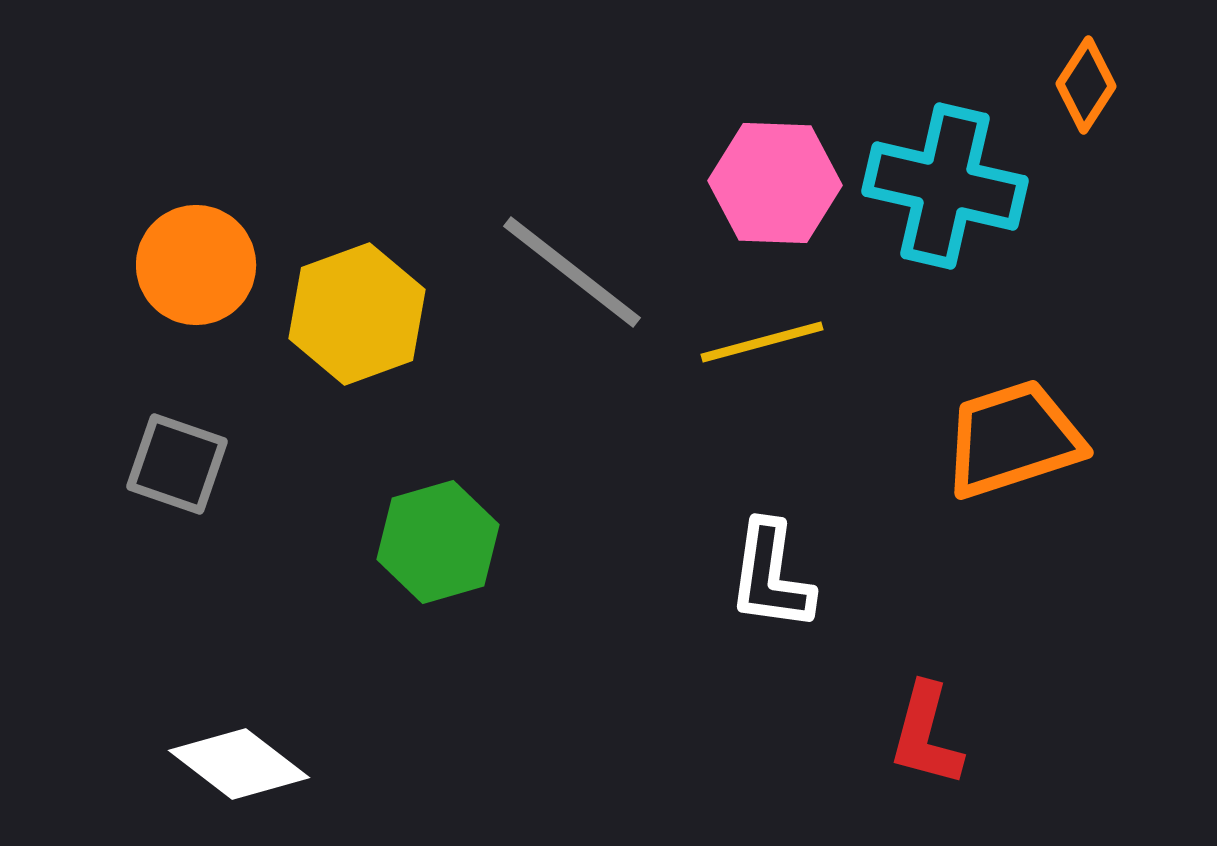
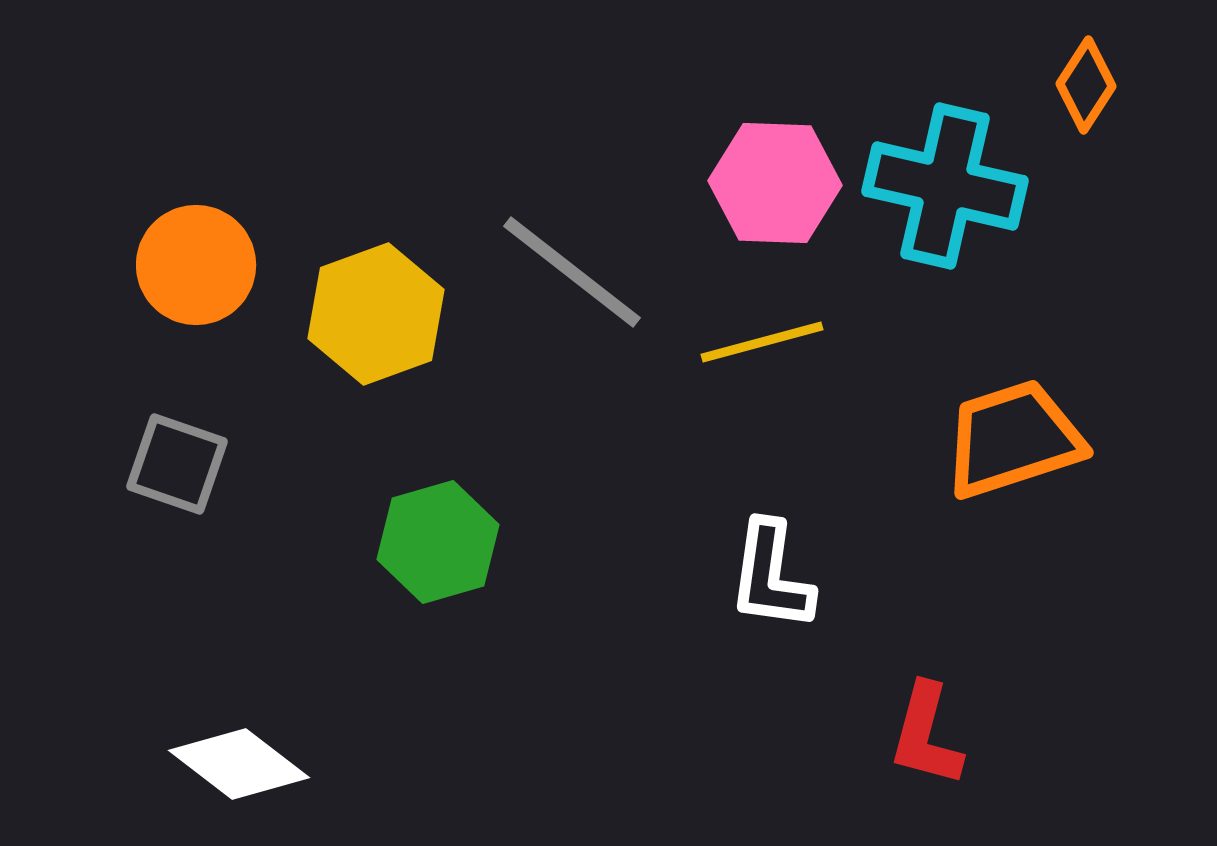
yellow hexagon: moved 19 px right
